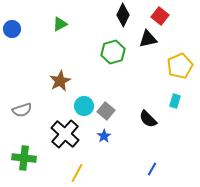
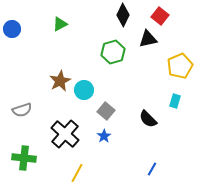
cyan circle: moved 16 px up
